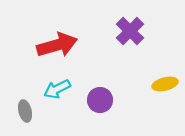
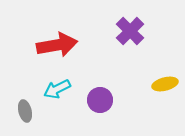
red arrow: rotated 6 degrees clockwise
